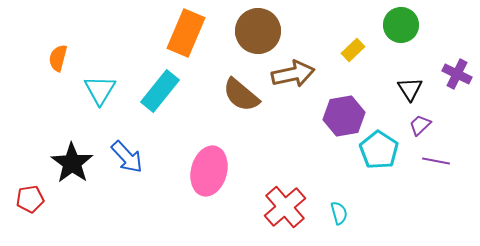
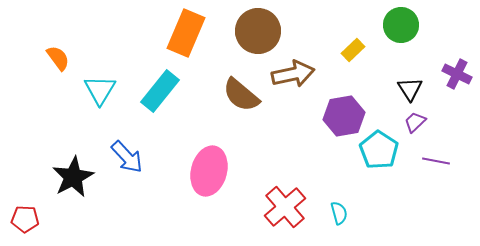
orange semicircle: rotated 128 degrees clockwise
purple trapezoid: moved 5 px left, 3 px up
black star: moved 1 px right, 14 px down; rotated 9 degrees clockwise
red pentagon: moved 5 px left, 20 px down; rotated 12 degrees clockwise
